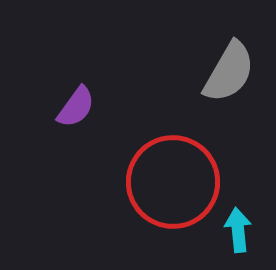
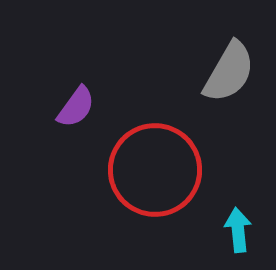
red circle: moved 18 px left, 12 px up
